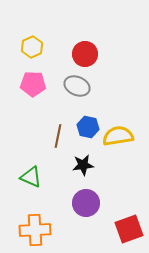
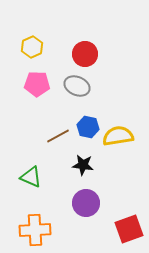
pink pentagon: moved 4 px right
brown line: rotated 50 degrees clockwise
black star: rotated 15 degrees clockwise
